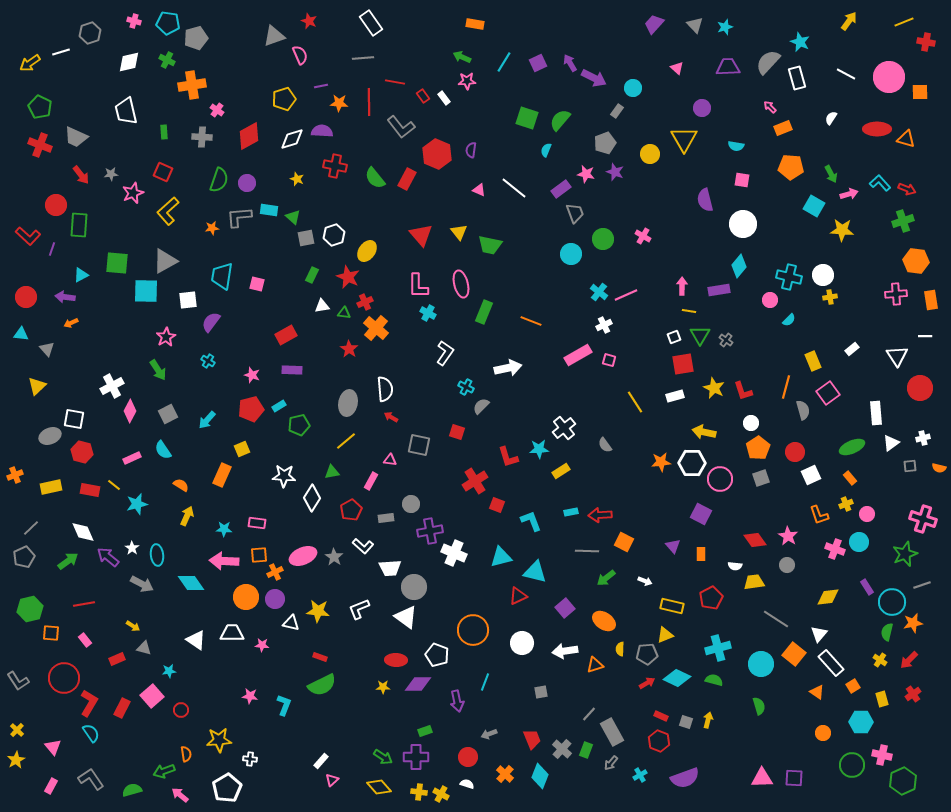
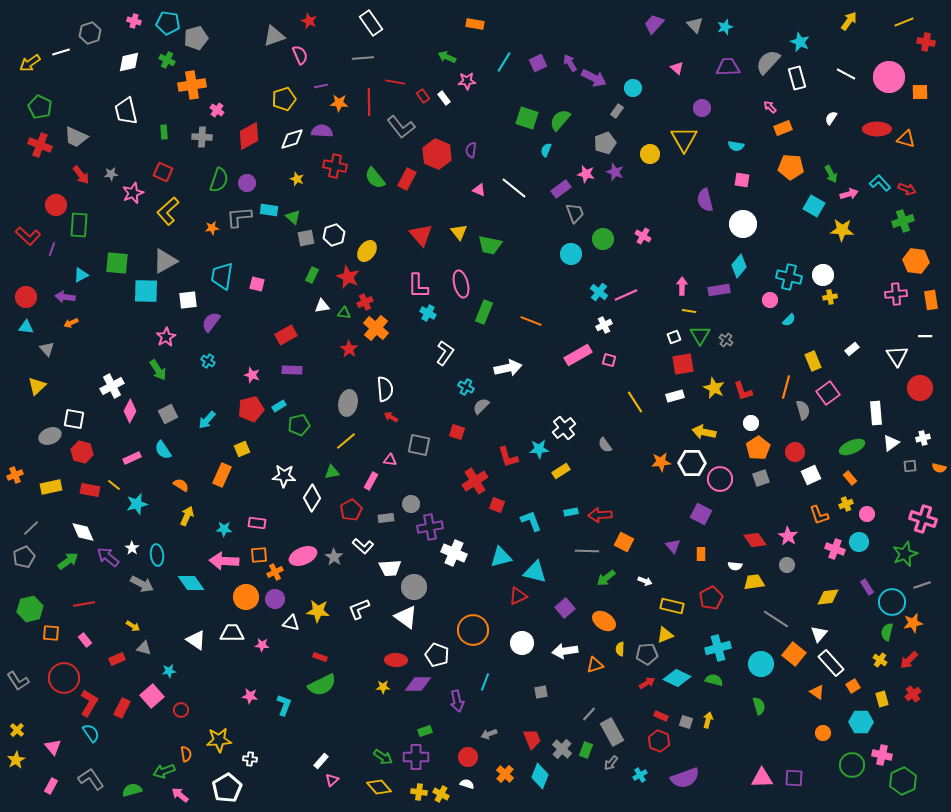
green arrow at (462, 57): moved 15 px left
cyan triangle at (21, 334): moved 5 px right, 7 px up
purple cross at (430, 531): moved 4 px up
